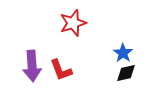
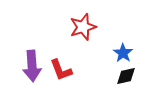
red star: moved 10 px right, 4 px down
black diamond: moved 3 px down
